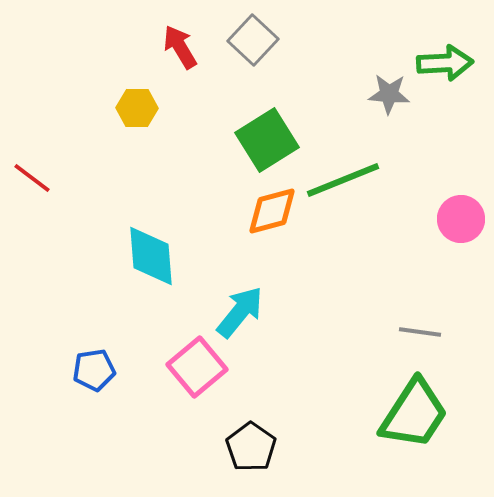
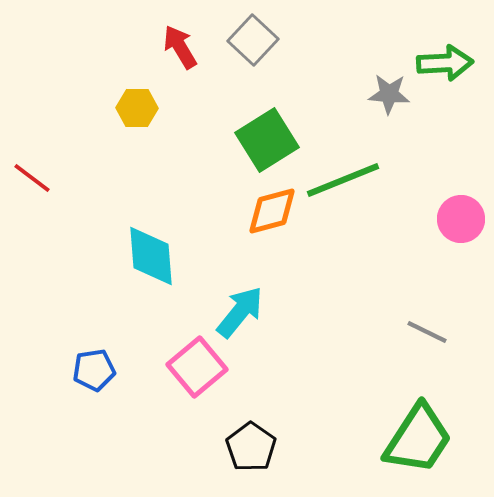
gray line: moved 7 px right; rotated 18 degrees clockwise
green trapezoid: moved 4 px right, 25 px down
